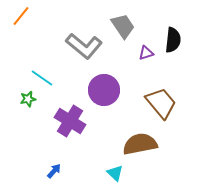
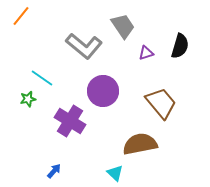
black semicircle: moved 7 px right, 6 px down; rotated 10 degrees clockwise
purple circle: moved 1 px left, 1 px down
